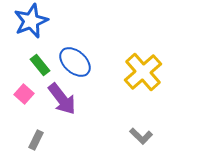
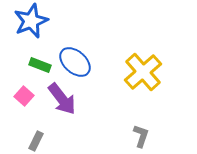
green rectangle: rotated 30 degrees counterclockwise
pink square: moved 2 px down
gray L-shape: rotated 115 degrees counterclockwise
gray rectangle: moved 1 px down
